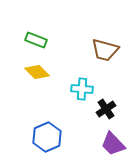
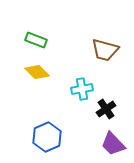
cyan cross: rotated 15 degrees counterclockwise
